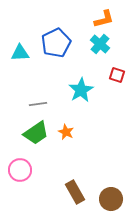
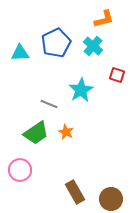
cyan cross: moved 7 px left, 2 px down
gray line: moved 11 px right; rotated 30 degrees clockwise
